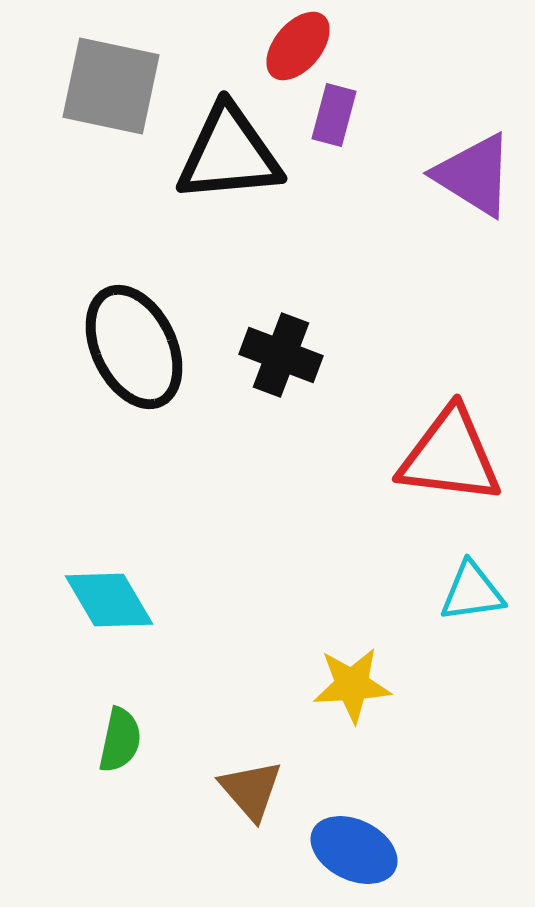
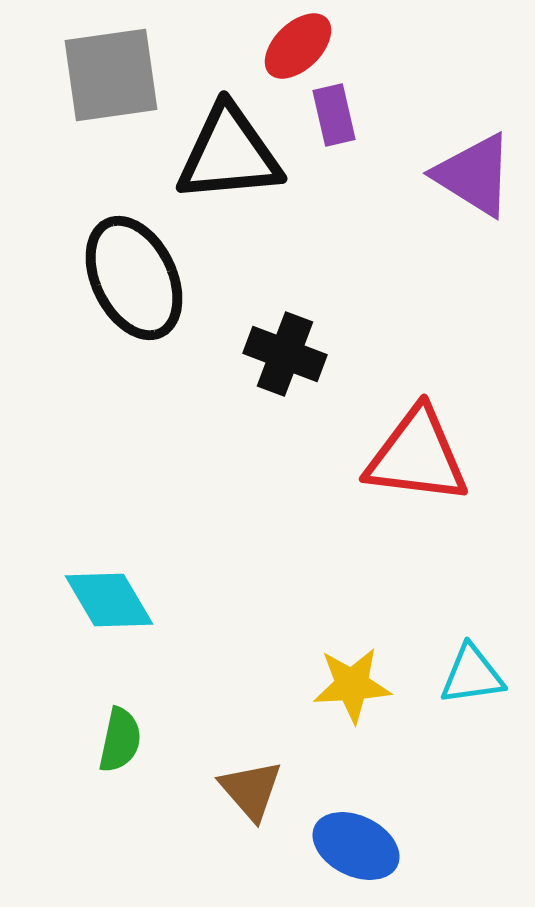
red ellipse: rotated 6 degrees clockwise
gray square: moved 11 px up; rotated 20 degrees counterclockwise
purple rectangle: rotated 28 degrees counterclockwise
black ellipse: moved 69 px up
black cross: moved 4 px right, 1 px up
red triangle: moved 33 px left
cyan triangle: moved 83 px down
blue ellipse: moved 2 px right, 4 px up
